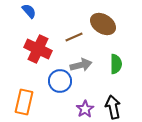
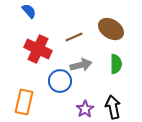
brown ellipse: moved 8 px right, 5 px down
